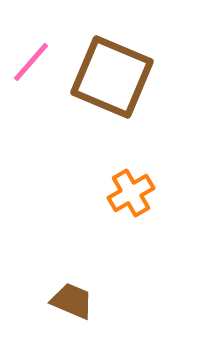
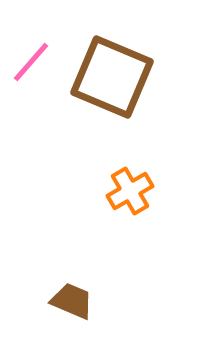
orange cross: moved 1 px left, 2 px up
